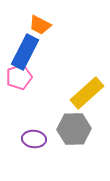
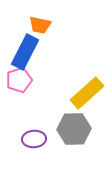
orange trapezoid: rotated 15 degrees counterclockwise
pink pentagon: moved 3 px down
purple ellipse: rotated 10 degrees counterclockwise
